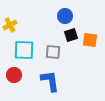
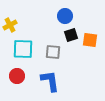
cyan square: moved 1 px left, 1 px up
red circle: moved 3 px right, 1 px down
